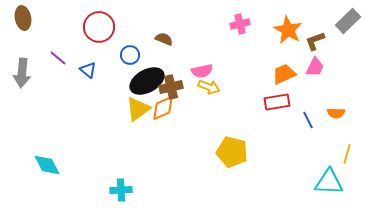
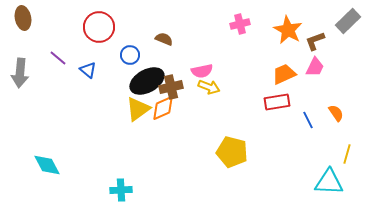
gray arrow: moved 2 px left
orange semicircle: rotated 126 degrees counterclockwise
